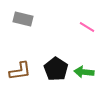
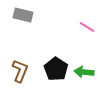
gray rectangle: moved 4 px up
brown L-shape: rotated 60 degrees counterclockwise
